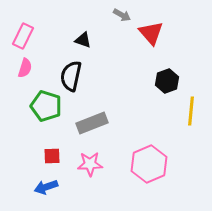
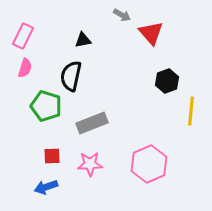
black triangle: rotated 30 degrees counterclockwise
